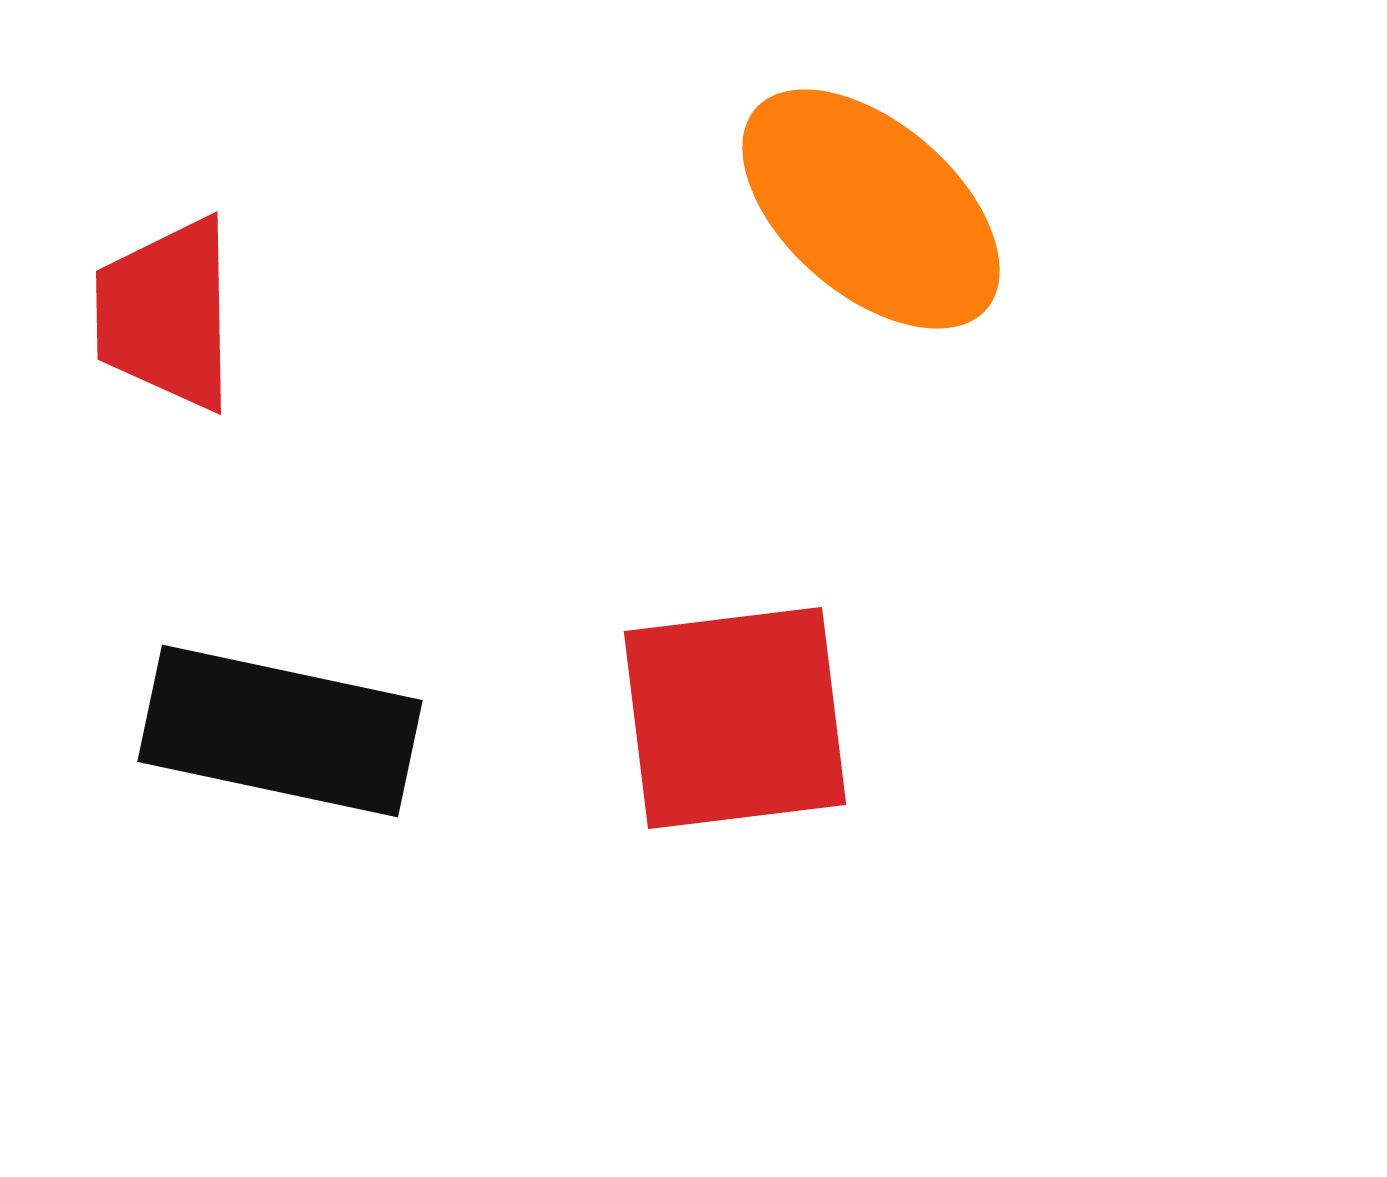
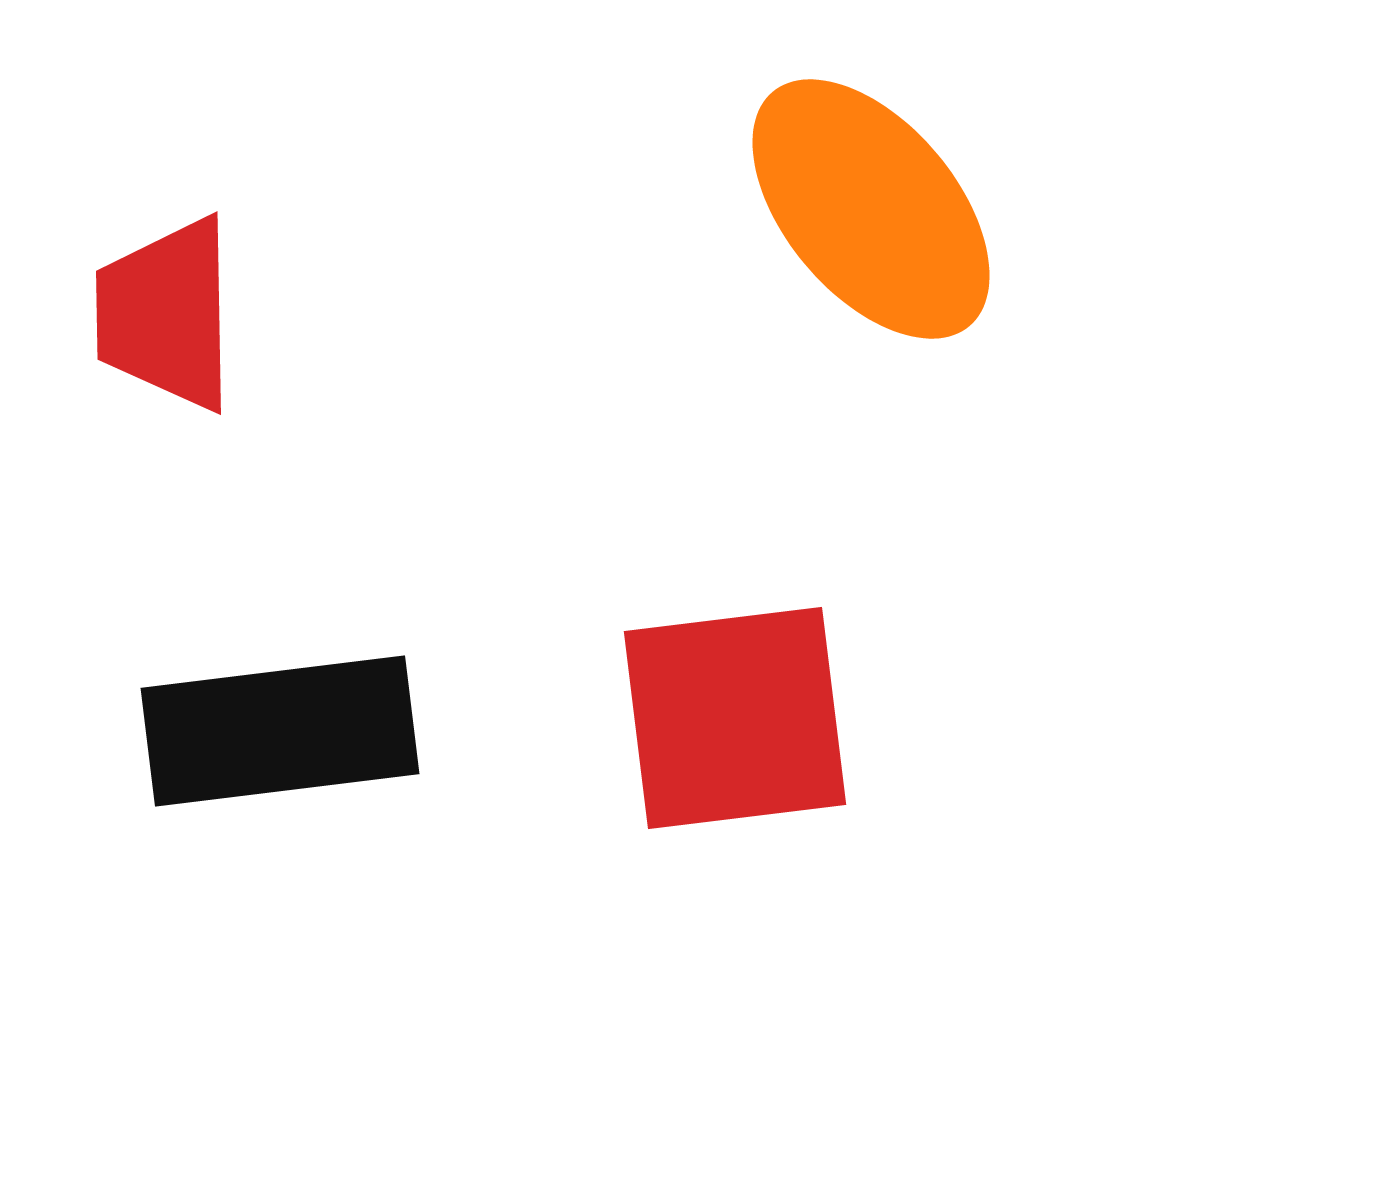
orange ellipse: rotated 9 degrees clockwise
black rectangle: rotated 19 degrees counterclockwise
